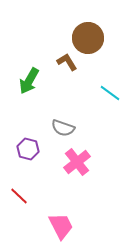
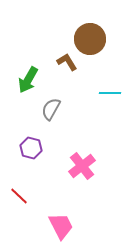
brown circle: moved 2 px right, 1 px down
green arrow: moved 1 px left, 1 px up
cyan line: rotated 35 degrees counterclockwise
gray semicircle: moved 12 px left, 19 px up; rotated 100 degrees clockwise
purple hexagon: moved 3 px right, 1 px up
pink cross: moved 5 px right, 4 px down
